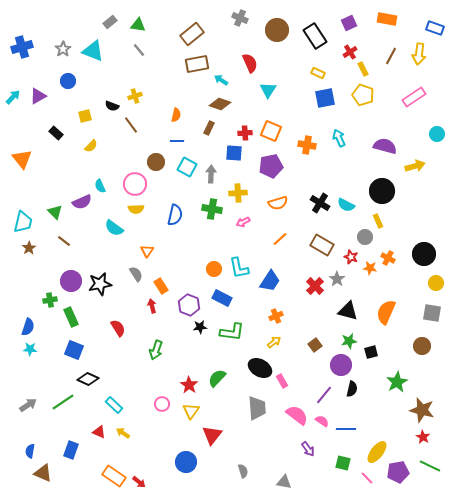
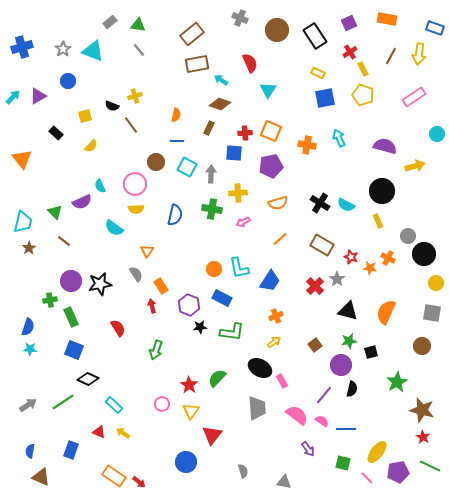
gray circle at (365, 237): moved 43 px right, 1 px up
brown triangle at (43, 473): moved 2 px left, 4 px down
